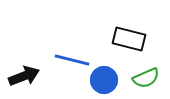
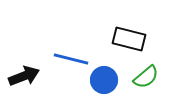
blue line: moved 1 px left, 1 px up
green semicircle: moved 1 px up; rotated 16 degrees counterclockwise
